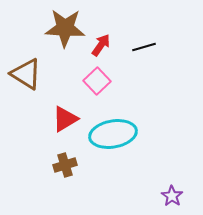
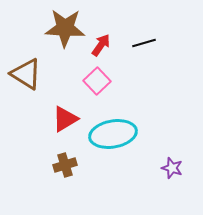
black line: moved 4 px up
purple star: moved 28 px up; rotated 15 degrees counterclockwise
